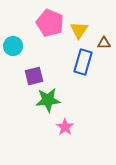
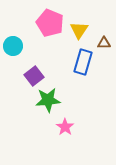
purple square: rotated 24 degrees counterclockwise
